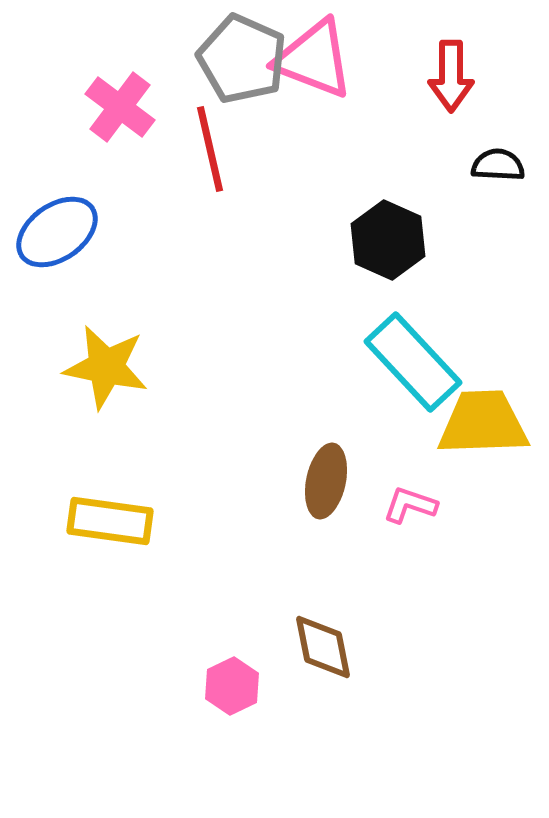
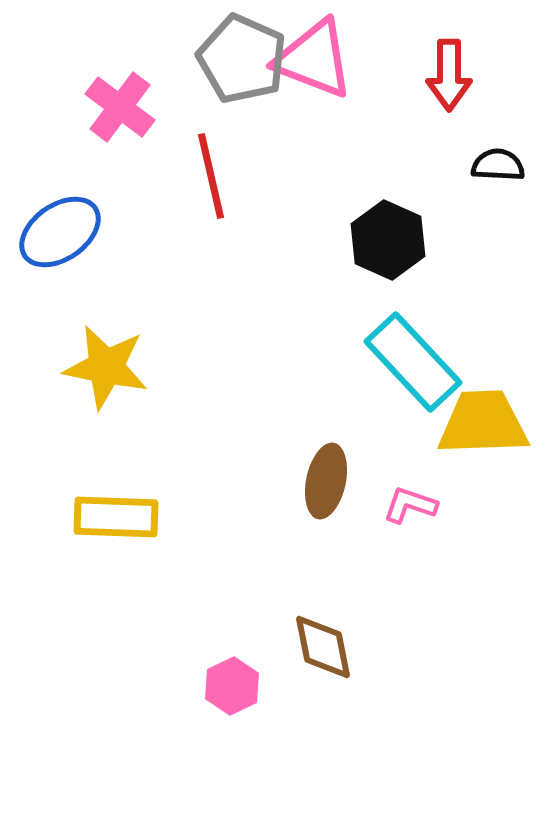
red arrow: moved 2 px left, 1 px up
red line: moved 1 px right, 27 px down
blue ellipse: moved 3 px right
yellow rectangle: moved 6 px right, 4 px up; rotated 6 degrees counterclockwise
